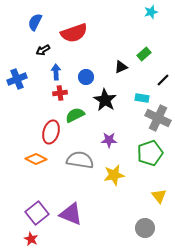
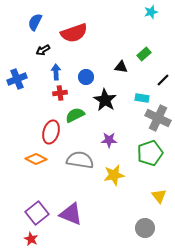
black triangle: rotated 32 degrees clockwise
